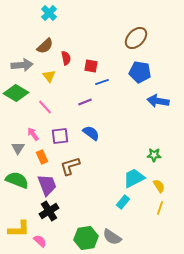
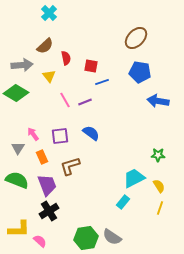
pink line: moved 20 px right, 7 px up; rotated 14 degrees clockwise
green star: moved 4 px right
